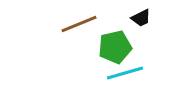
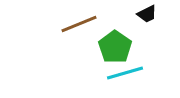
black trapezoid: moved 6 px right, 4 px up
green pentagon: rotated 24 degrees counterclockwise
